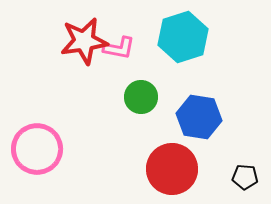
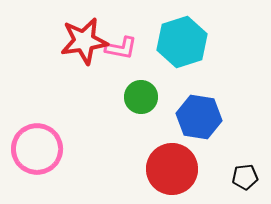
cyan hexagon: moved 1 px left, 5 px down
pink L-shape: moved 2 px right
black pentagon: rotated 10 degrees counterclockwise
